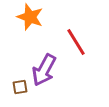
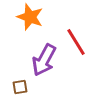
purple arrow: moved 10 px up
